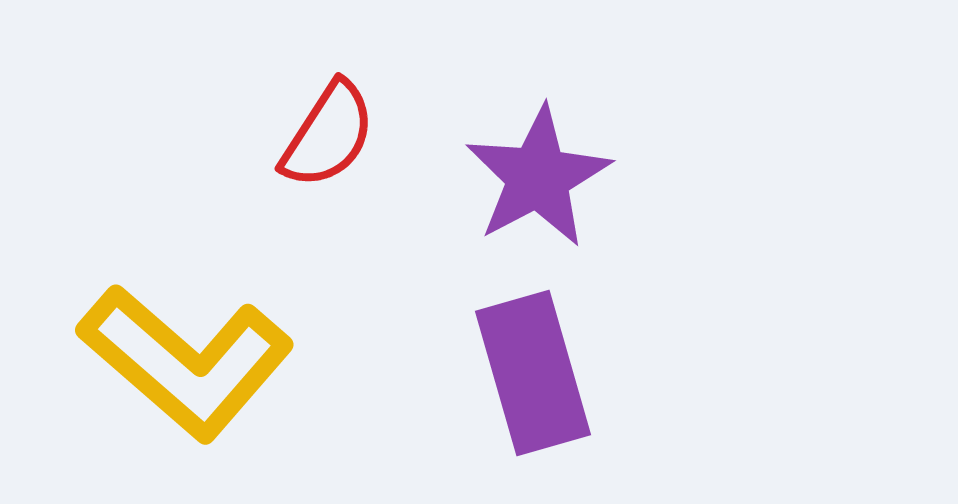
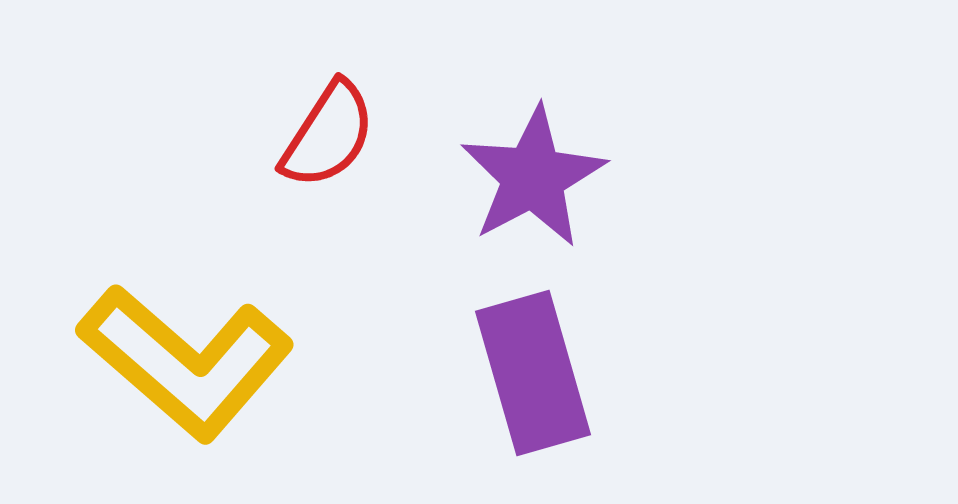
purple star: moved 5 px left
